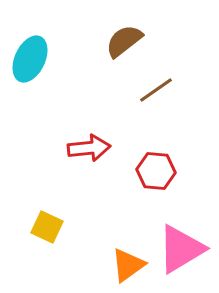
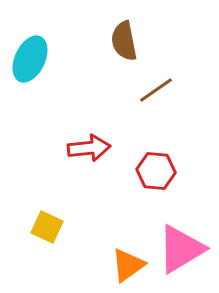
brown semicircle: rotated 63 degrees counterclockwise
